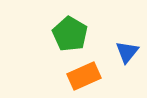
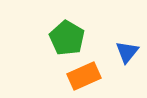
green pentagon: moved 3 px left, 4 px down
